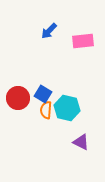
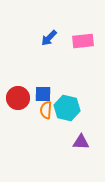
blue arrow: moved 7 px down
blue square: rotated 30 degrees counterclockwise
purple triangle: rotated 24 degrees counterclockwise
